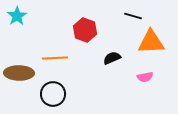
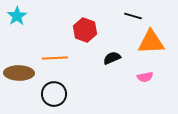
black circle: moved 1 px right
